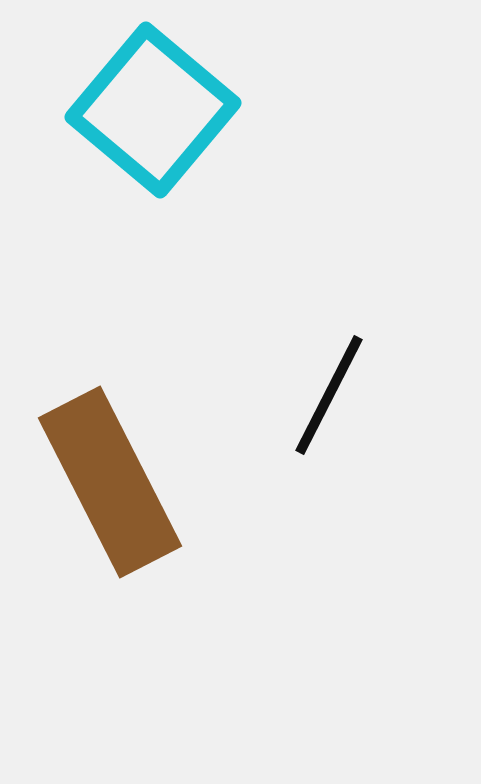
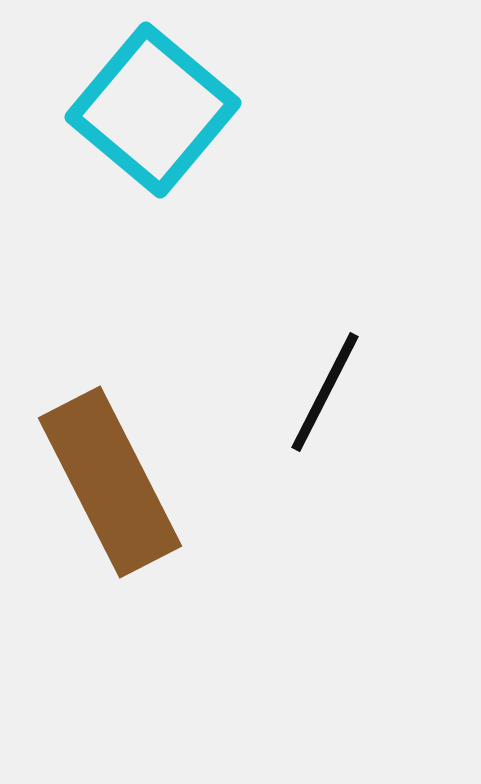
black line: moved 4 px left, 3 px up
